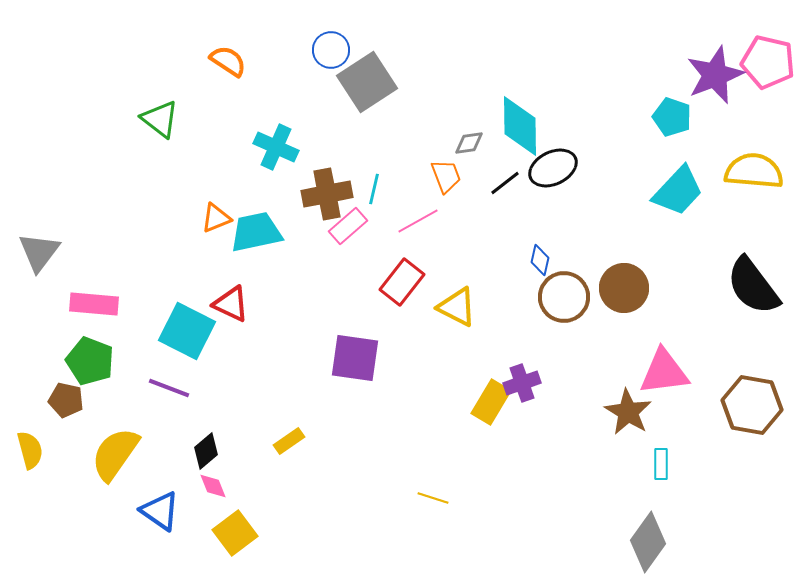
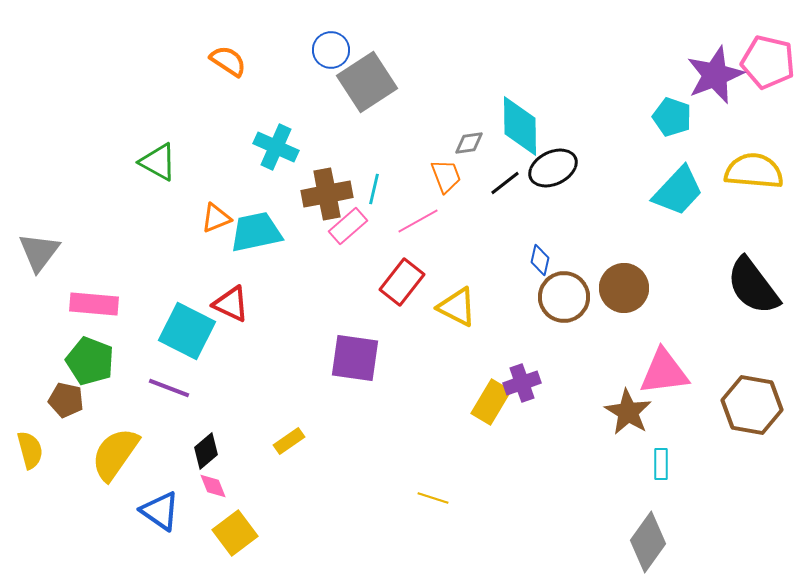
green triangle at (160, 119): moved 2 px left, 43 px down; rotated 9 degrees counterclockwise
